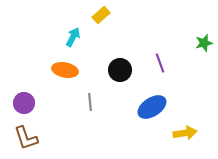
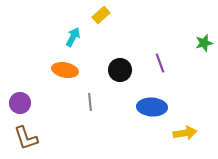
purple circle: moved 4 px left
blue ellipse: rotated 36 degrees clockwise
